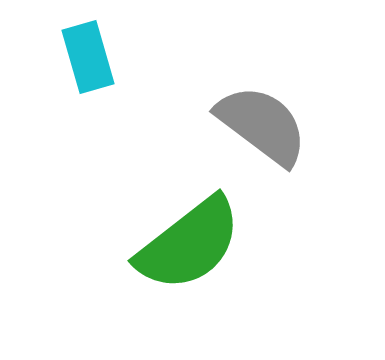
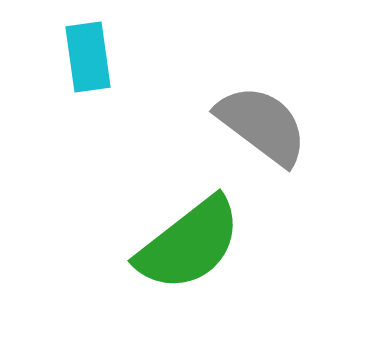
cyan rectangle: rotated 8 degrees clockwise
